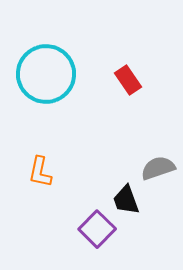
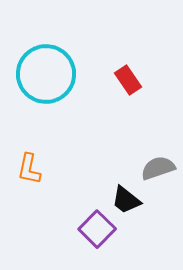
orange L-shape: moved 11 px left, 3 px up
black trapezoid: rotated 32 degrees counterclockwise
